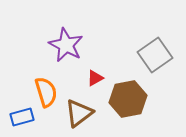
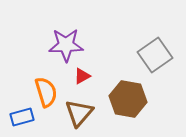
purple star: rotated 28 degrees counterclockwise
red triangle: moved 13 px left, 2 px up
brown hexagon: rotated 21 degrees clockwise
brown triangle: rotated 12 degrees counterclockwise
